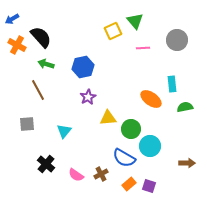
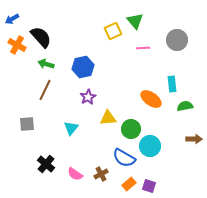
brown line: moved 7 px right; rotated 55 degrees clockwise
green semicircle: moved 1 px up
cyan triangle: moved 7 px right, 3 px up
brown arrow: moved 7 px right, 24 px up
pink semicircle: moved 1 px left, 1 px up
